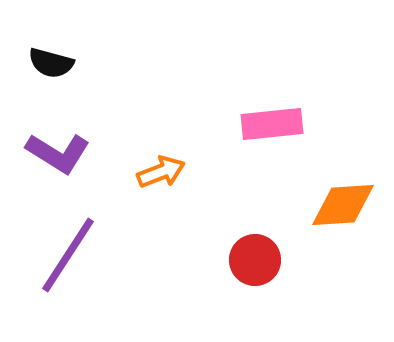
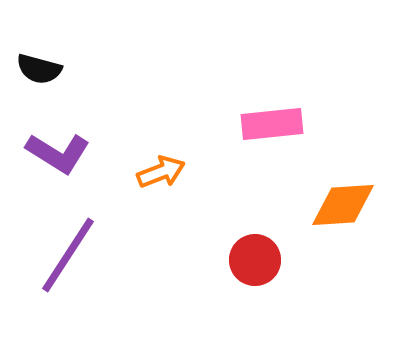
black semicircle: moved 12 px left, 6 px down
